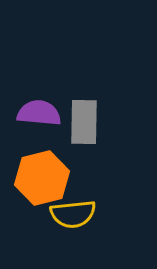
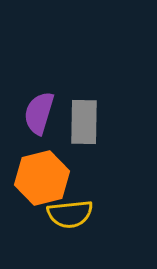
purple semicircle: rotated 78 degrees counterclockwise
yellow semicircle: moved 3 px left
